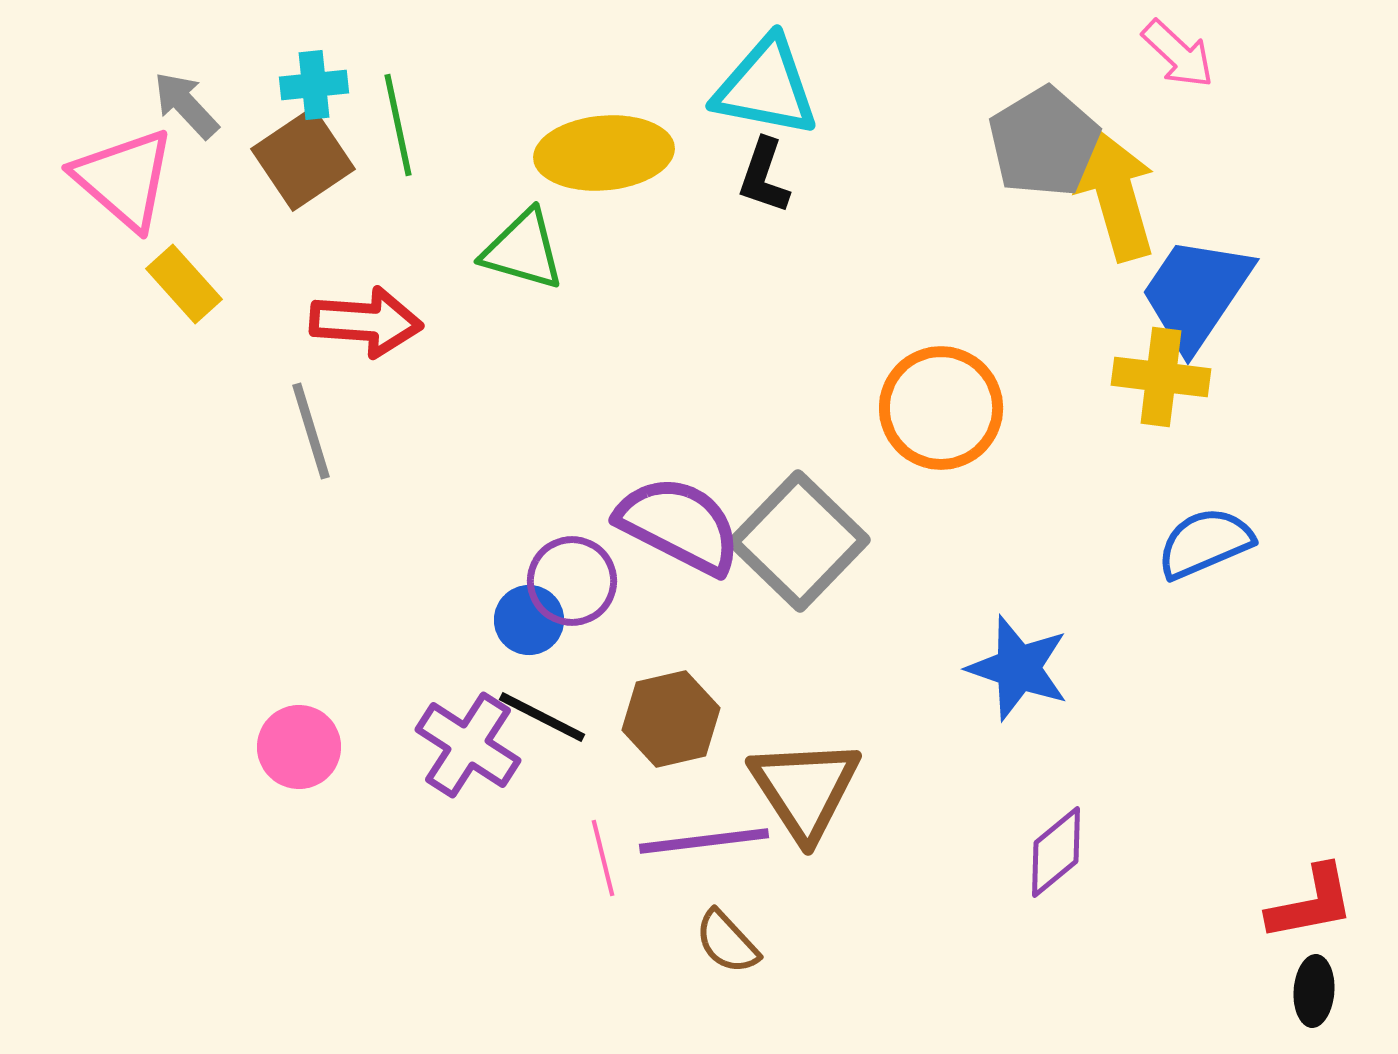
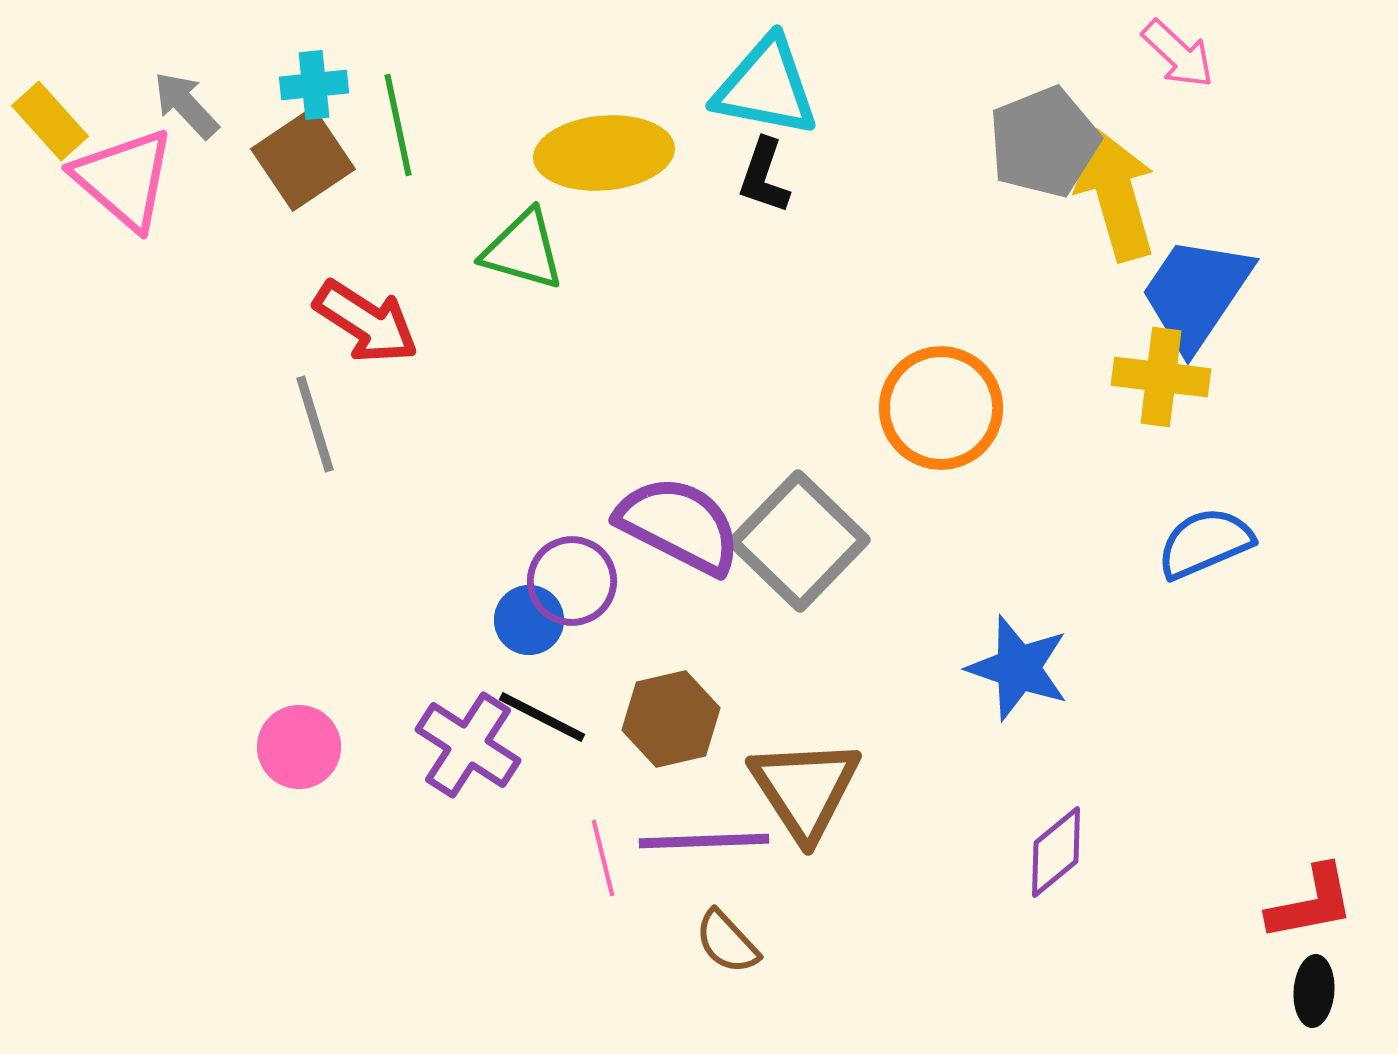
gray pentagon: rotated 9 degrees clockwise
yellow rectangle: moved 134 px left, 163 px up
red arrow: rotated 29 degrees clockwise
gray line: moved 4 px right, 7 px up
purple line: rotated 5 degrees clockwise
